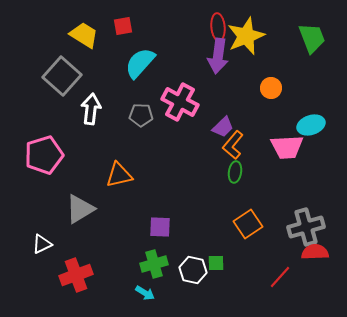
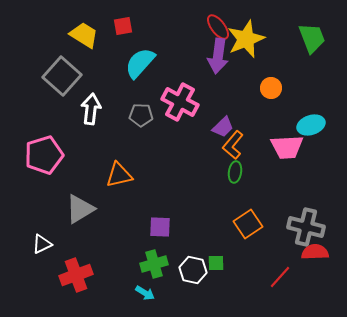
red ellipse: rotated 32 degrees counterclockwise
yellow star: moved 3 px down
gray cross: rotated 30 degrees clockwise
